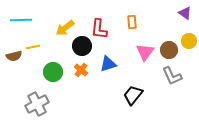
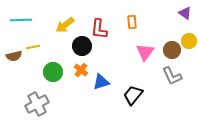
yellow arrow: moved 3 px up
brown circle: moved 3 px right
blue triangle: moved 7 px left, 18 px down
